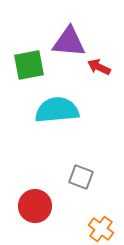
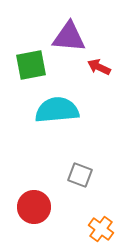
purple triangle: moved 5 px up
green square: moved 2 px right
gray square: moved 1 px left, 2 px up
red circle: moved 1 px left, 1 px down
